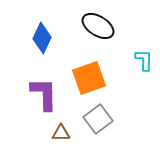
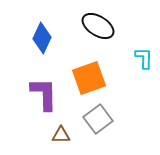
cyan L-shape: moved 2 px up
brown triangle: moved 2 px down
